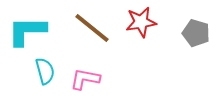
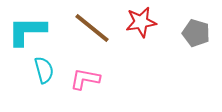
cyan semicircle: moved 1 px left, 1 px up
